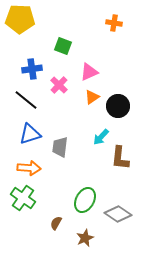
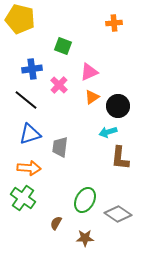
yellow pentagon: rotated 12 degrees clockwise
orange cross: rotated 14 degrees counterclockwise
cyan arrow: moved 7 px right, 5 px up; rotated 30 degrees clockwise
brown star: rotated 24 degrees clockwise
